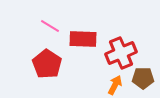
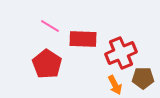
orange arrow: rotated 126 degrees clockwise
